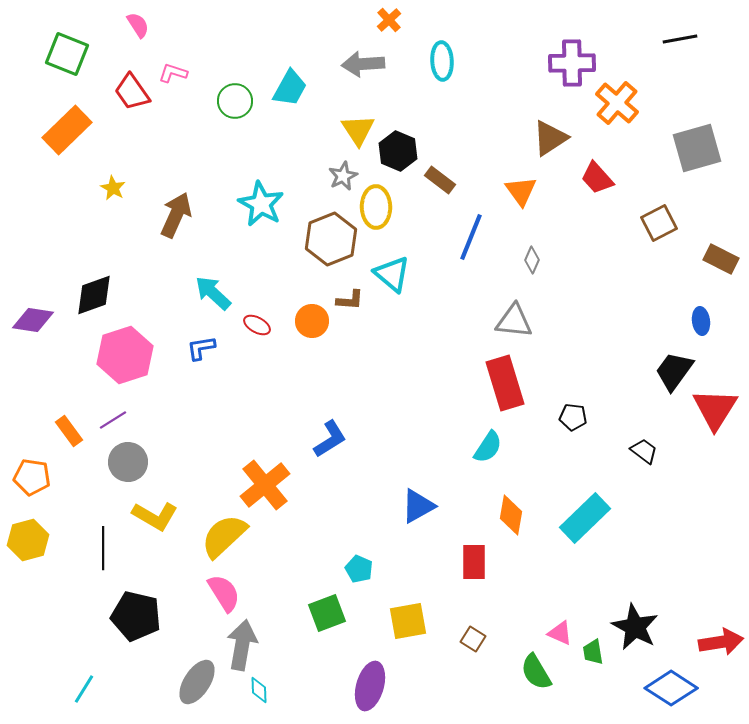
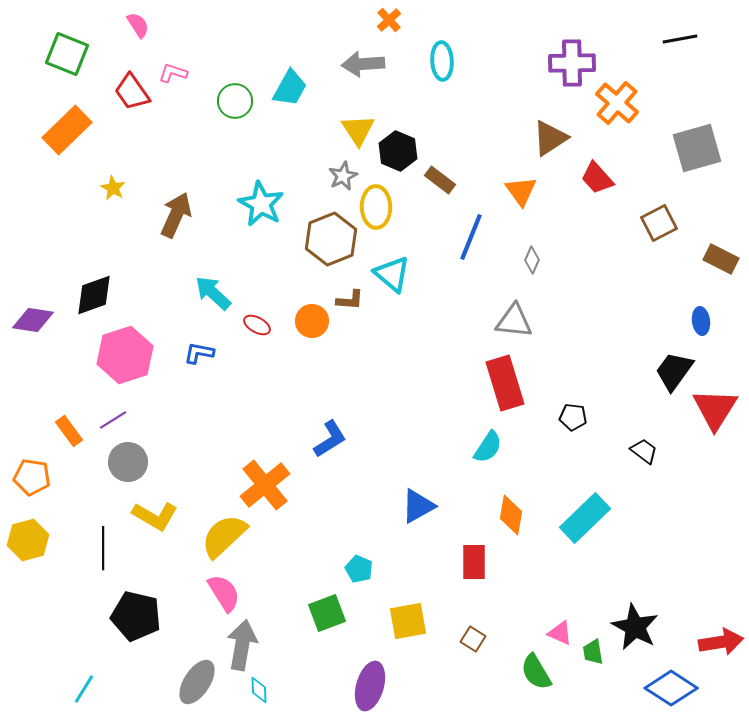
blue L-shape at (201, 348): moved 2 px left, 5 px down; rotated 20 degrees clockwise
